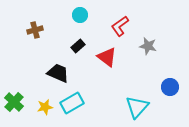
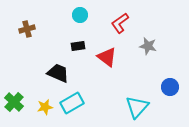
red L-shape: moved 3 px up
brown cross: moved 8 px left, 1 px up
black rectangle: rotated 32 degrees clockwise
